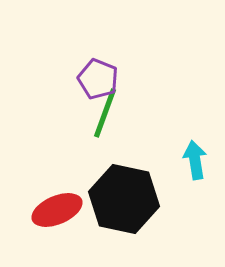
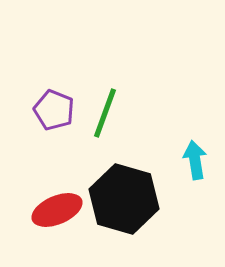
purple pentagon: moved 44 px left, 31 px down
black hexagon: rotated 4 degrees clockwise
